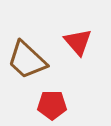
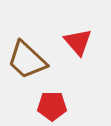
red pentagon: moved 1 px down
